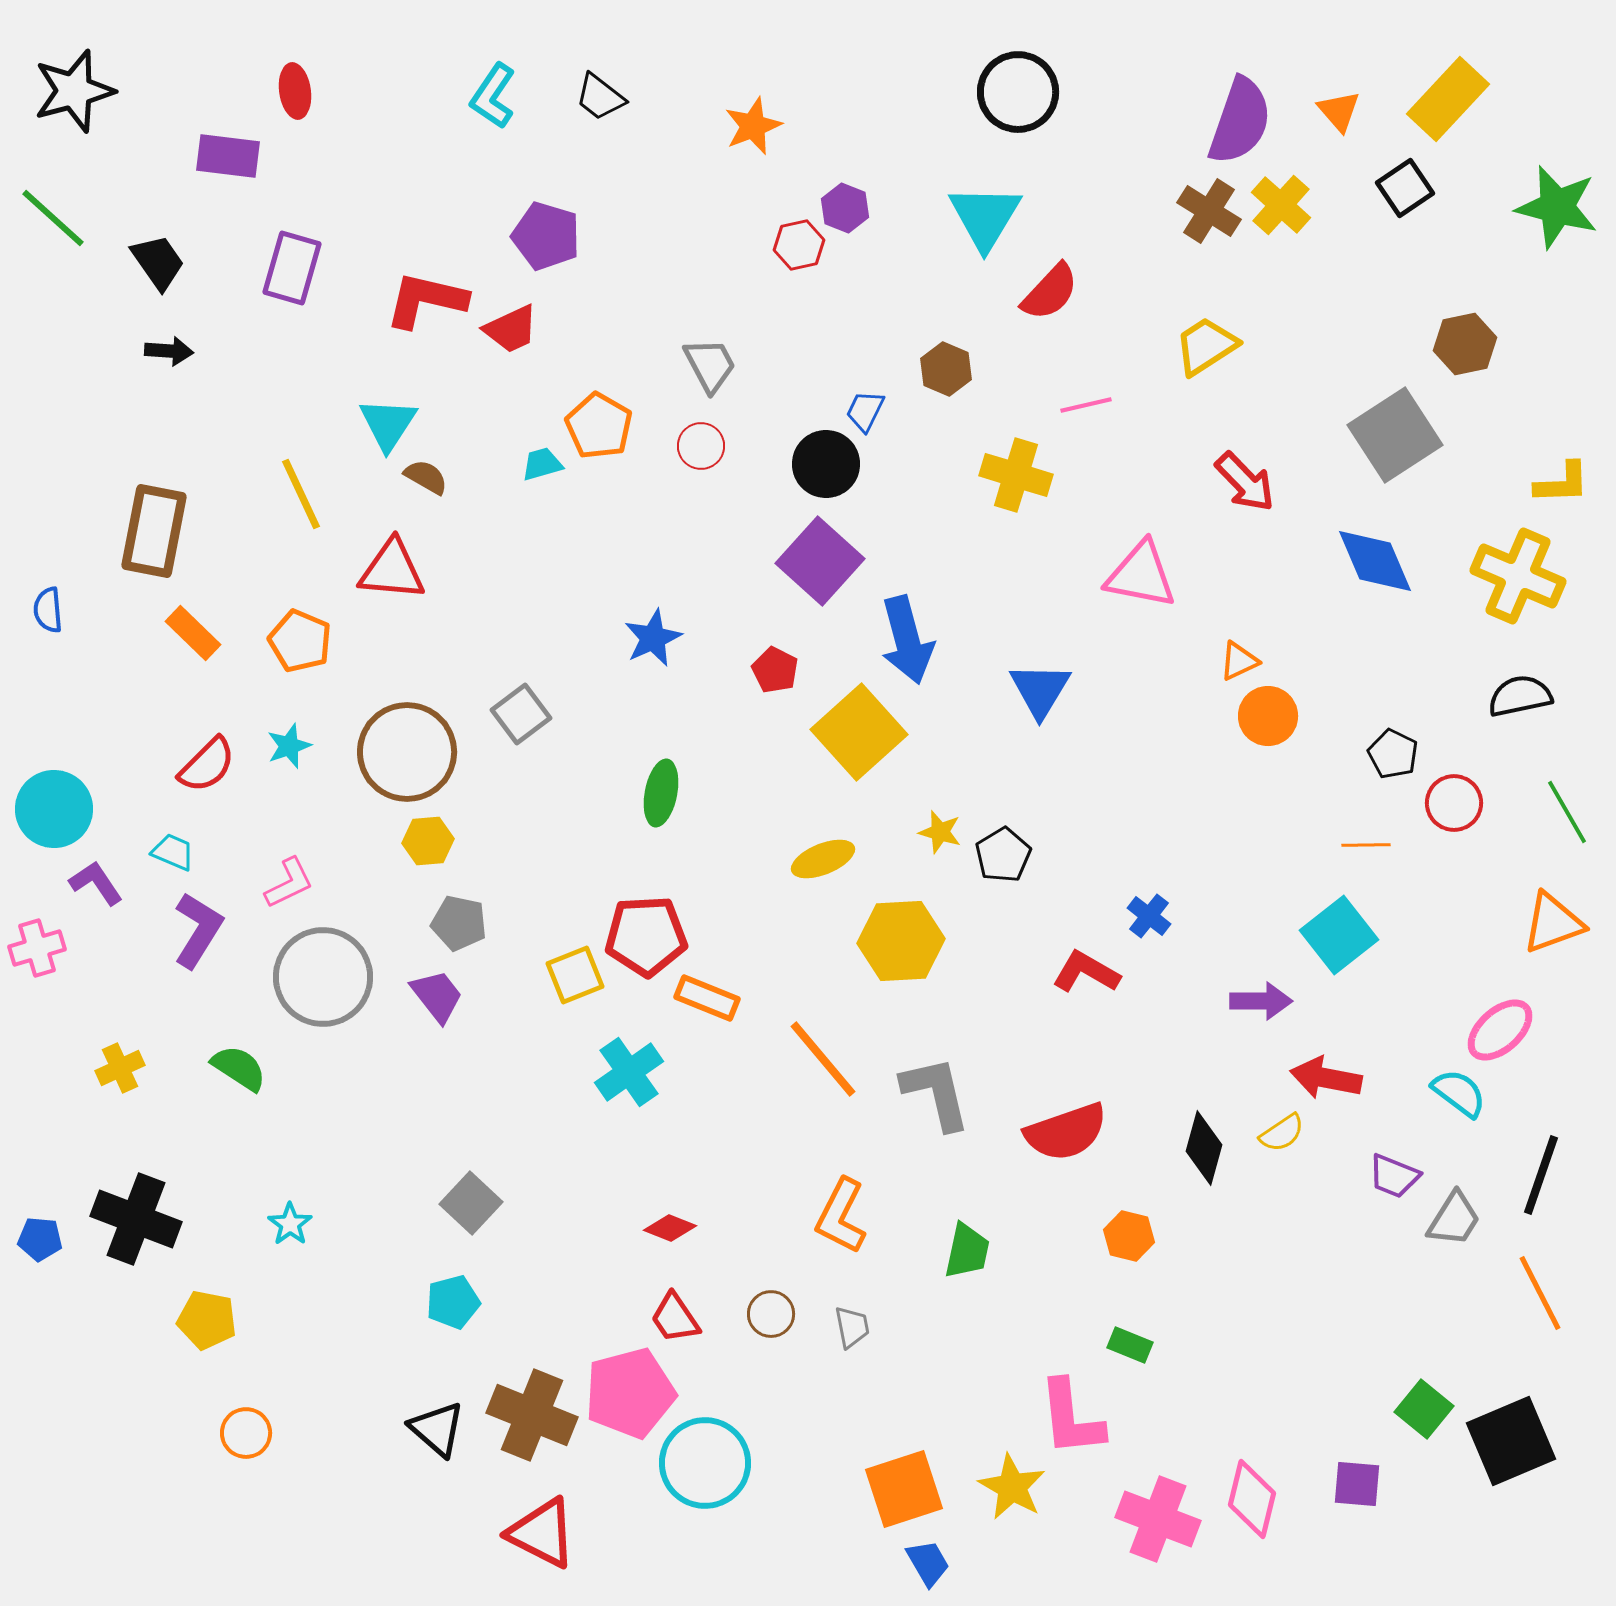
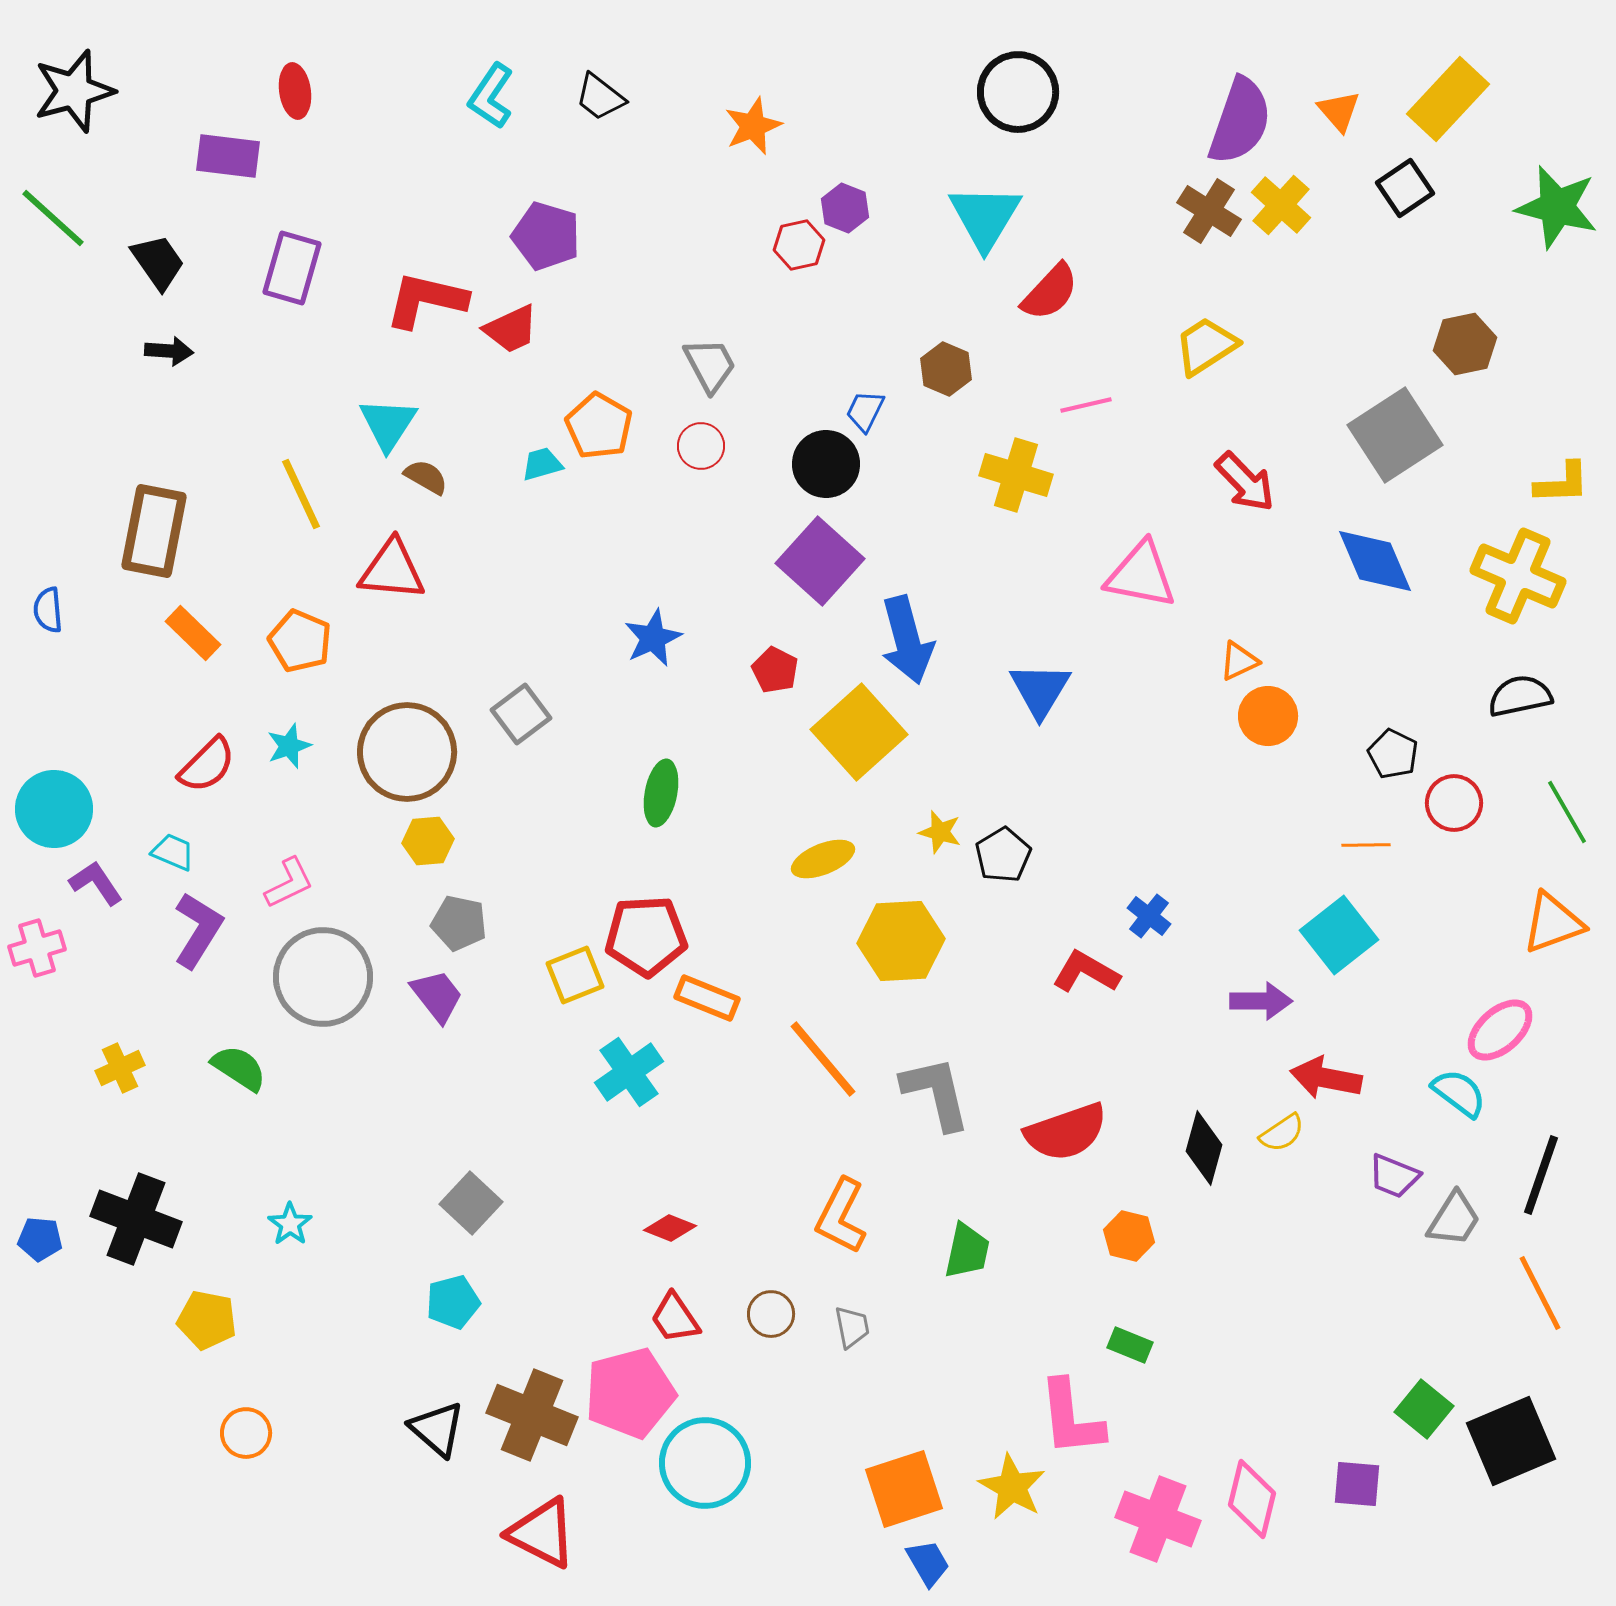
cyan L-shape at (493, 96): moved 2 px left
